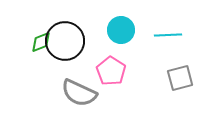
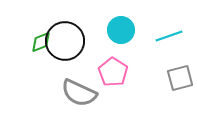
cyan line: moved 1 px right, 1 px down; rotated 16 degrees counterclockwise
pink pentagon: moved 2 px right, 1 px down
